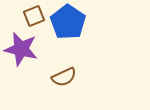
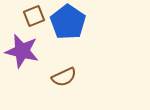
purple star: moved 1 px right, 2 px down
